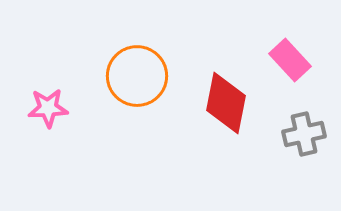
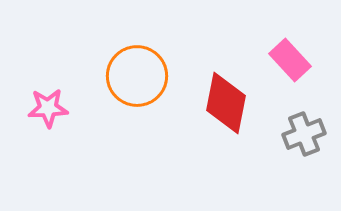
gray cross: rotated 9 degrees counterclockwise
